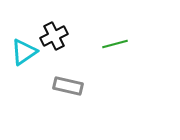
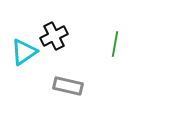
green line: rotated 65 degrees counterclockwise
